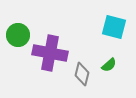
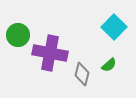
cyan square: rotated 30 degrees clockwise
